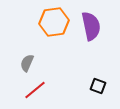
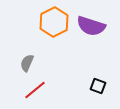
orange hexagon: rotated 20 degrees counterclockwise
purple semicircle: rotated 120 degrees clockwise
